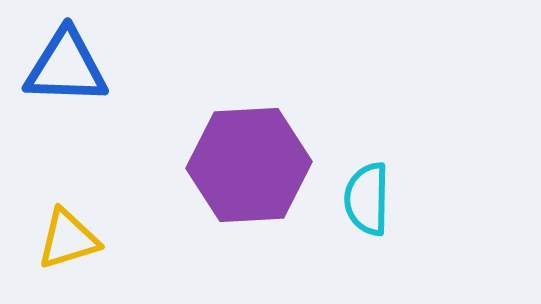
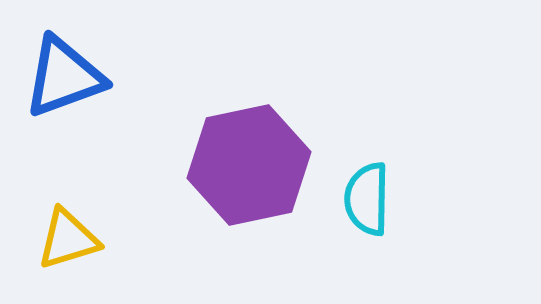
blue triangle: moved 2 px left, 10 px down; rotated 22 degrees counterclockwise
purple hexagon: rotated 9 degrees counterclockwise
